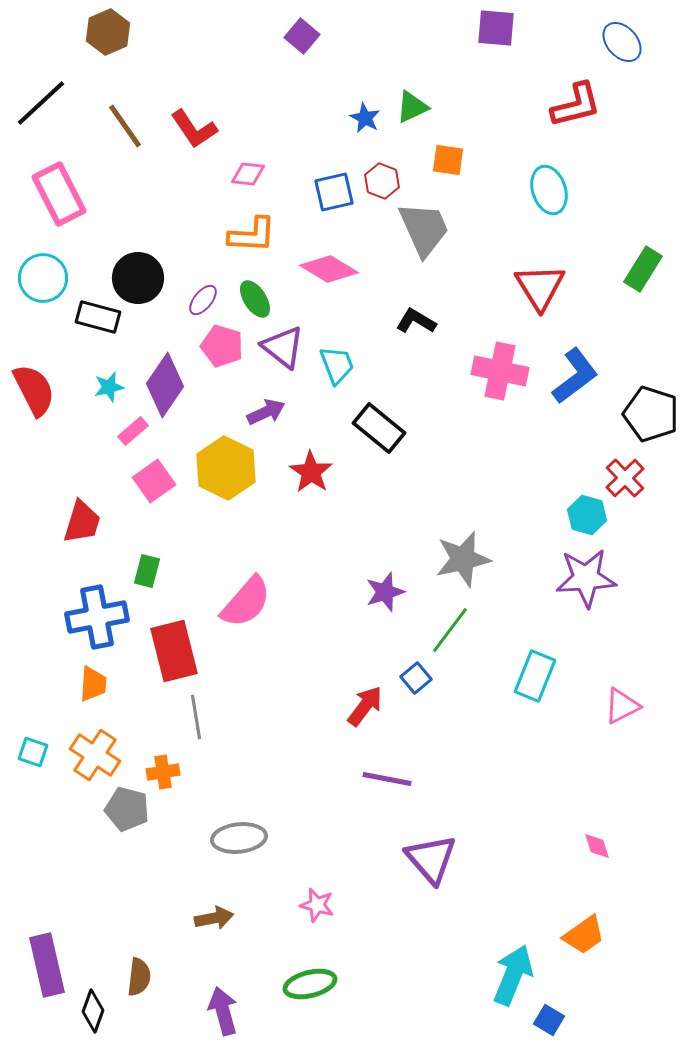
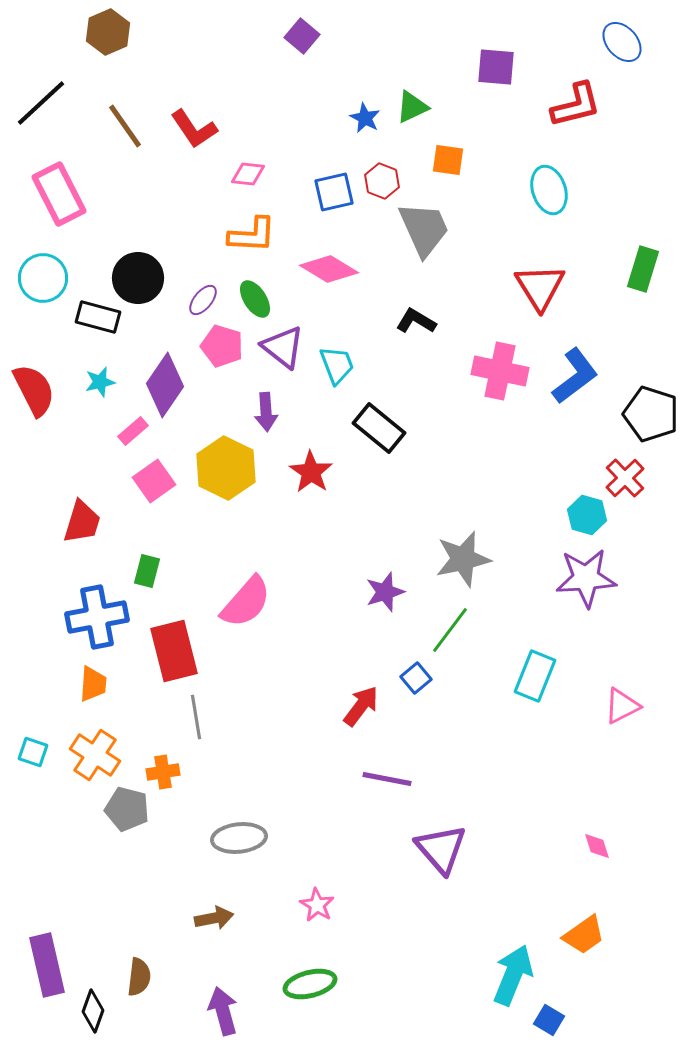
purple square at (496, 28): moved 39 px down
green rectangle at (643, 269): rotated 15 degrees counterclockwise
cyan star at (109, 387): moved 9 px left, 5 px up
purple arrow at (266, 412): rotated 111 degrees clockwise
red arrow at (365, 706): moved 4 px left
purple triangle at (431, 859): moved 10 px right, 10 px up
pink star at (317, 905): rotated 16 degrees clockwise
